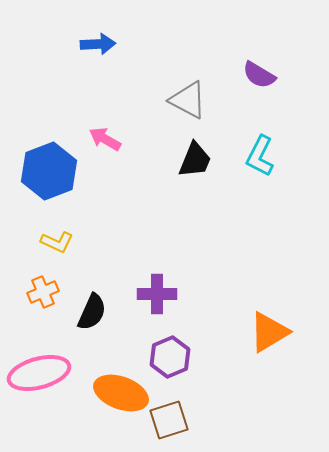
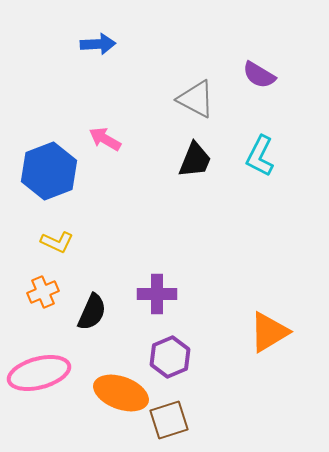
gray triangle: moved 8 px right, 1 px up
